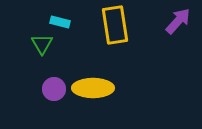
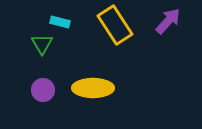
purple arrow: moved 10 px left
yellow rectangle: rotated 24 degrees counterclockwise
purple circle: moved 11 px left, 1 px down
